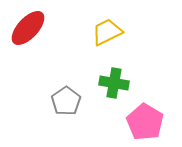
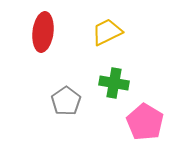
red ellipse: moved 15 px right, 4 px down; rotated 36 degrees counterclockwise
